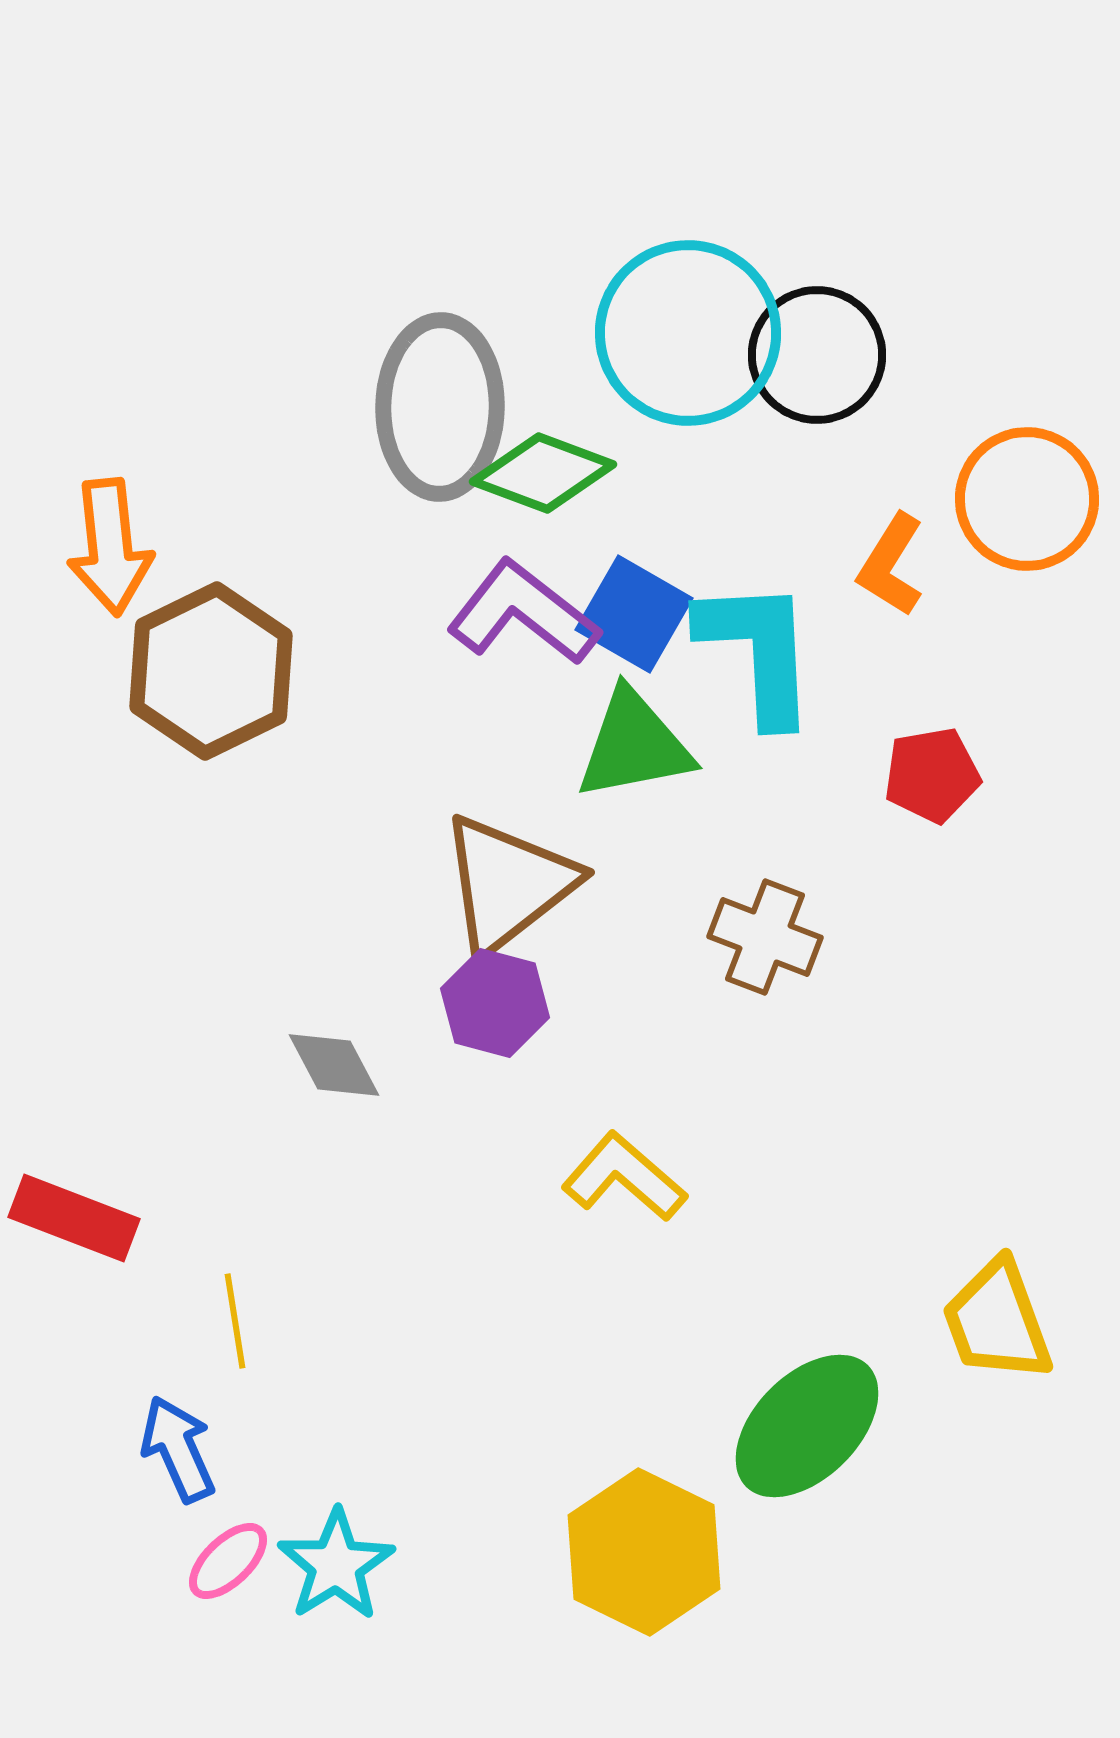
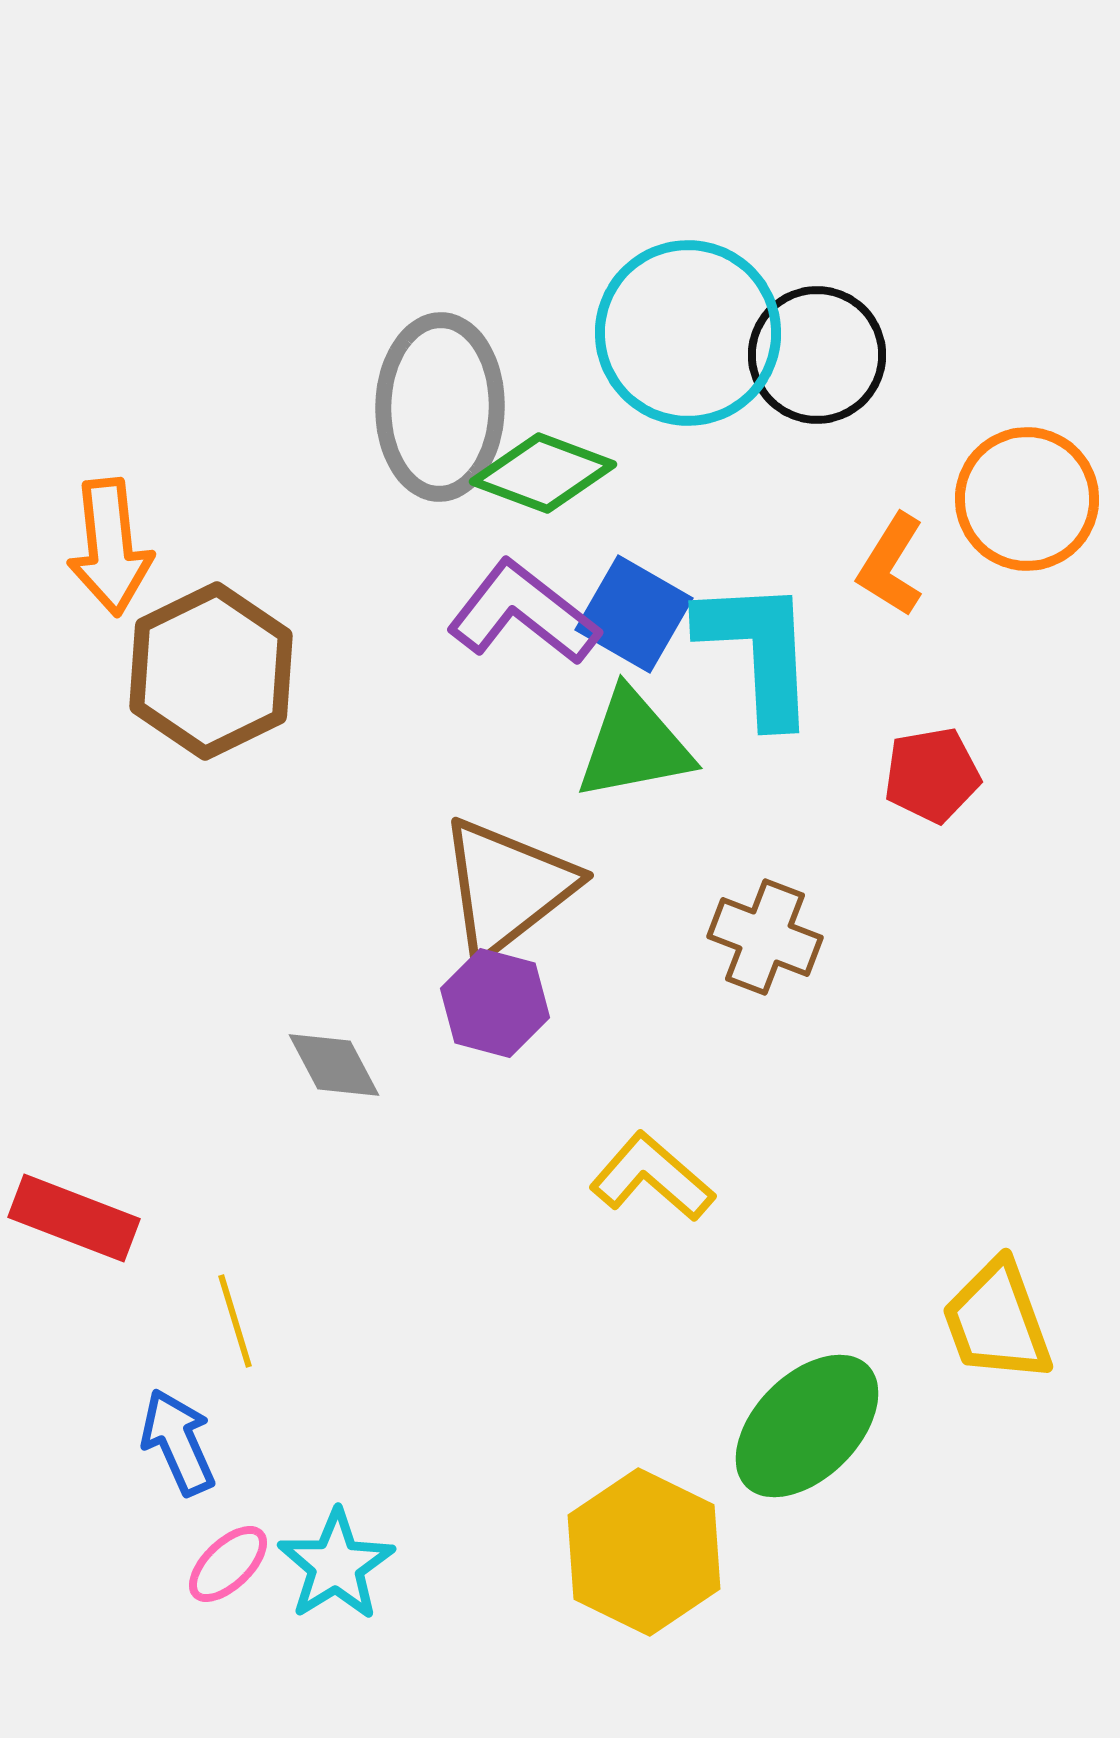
brown triangle: moved 1 px left, 3 px down
yellow L-shape: moved 28 px right
yellow line: rotated 8 degrees counterclockwise
blue arrow: moved 7 px up
pink ellipse: moved 3 px down
